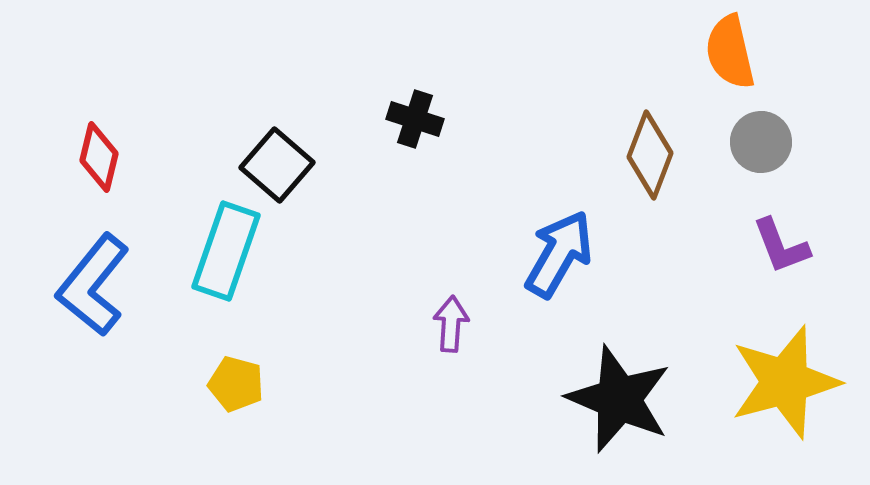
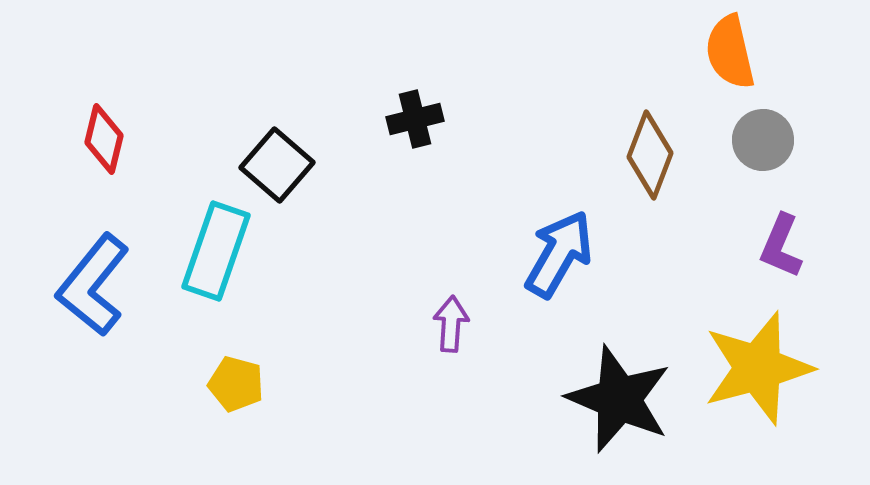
black cross: rotated 32 degrees counterclockwise
gray circle: moved 2 px right, 2 px up
red diamond: moved 5 px right, 18 px up
purple L-shape: rotated 44 degrees clockwise
cyan rectangle: moved 10 px left
yellow star: moved 27 px left, 14 px up
